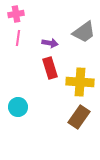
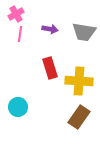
pink cross: rotated 21 degrees counterclockwise
gray trapezoid: rotated 45 degrees clockwise
pink line: moved 2 px right, 4 px up
purple arrow: moved 14 px up
yellow cross: moved 1 px left, 1 px up
